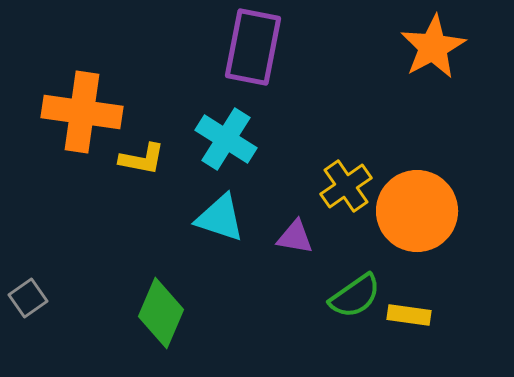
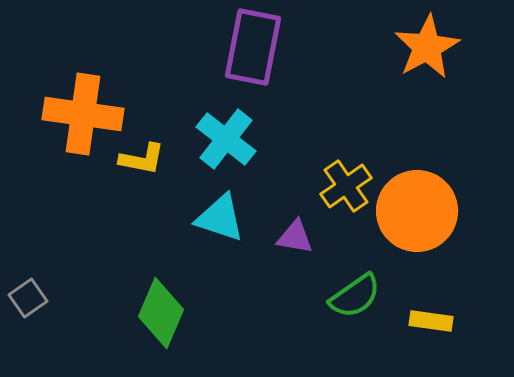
orange star: moved 6 px left
orange cross: moved 1 px right, 2 px down
cyan cross: rotated 6 degrees clockwise
yellow rectangle: moved 22 px right, 6 px down
